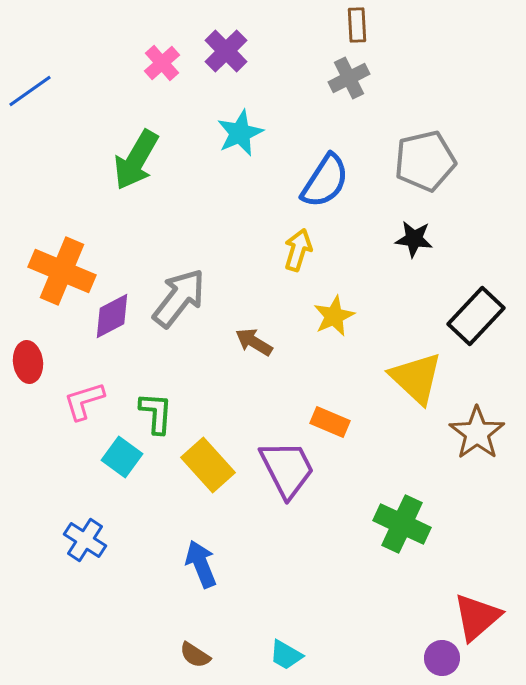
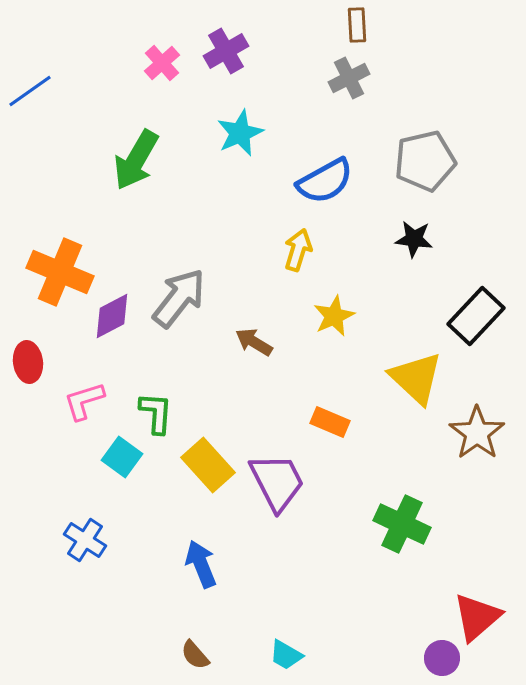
purple cross: rotated 15 degrees clockwise
blue semicircle: rotated 28 degrees clockwise
orange cross: moved 2 px left, 1 px down
purple trapezoid: moved 10 px left, 13 px down
brown semicircle: rotated 16 degrees clockwise
